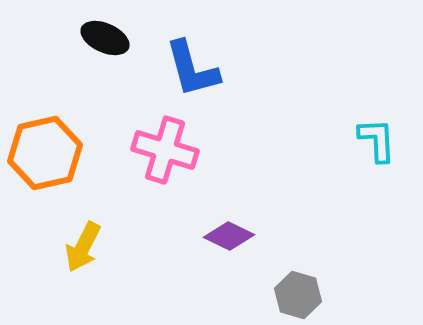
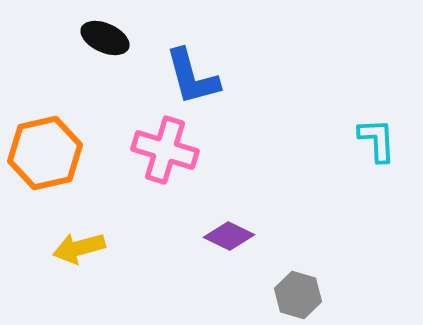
blue L-shape: moved 8 px down
yellow arrow: moved 4 px left, 1 px down; rotated 48 degrees clockwise
